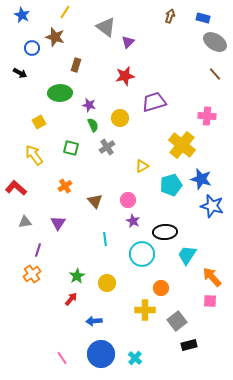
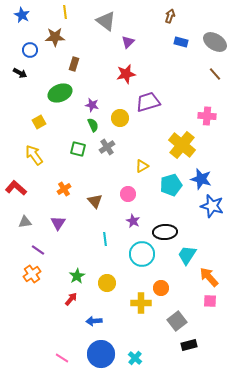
yellow line at (65, 12): rotated 40 degrees counterclockwise
blue rectangle at (203, 18): moved 22 px left, 24 px down
gray triangle at (106, 27): moved 6 px up
brown star at (55, 37): rotated 18 degrees counterclockwise
blue circle at (32, 48): moved 2 px left, 2 px down
brown rectangle at (76, 65): moved 2 px left, 1 px up
red star at (125, 76): moved 1 px right, 2 px up
green ellipse at (60, 93): rotated 20 degrees counterclockwise
purple trapezoid at (154, 102): moved 6 px left
purple star at (89, 105): moved 3 px right
green square at (71, 148): moved 7 px right, 1 px down
orange cross at (65, 186): moved 1 px left, 3 px down
pink circle at (128, 200): moved 6 px up
purple line at (38, 250): rotated 72 degrees counterclockwise
orange arrow at (212, 277): moved 3 px left
yellow cross at (145, 310): moved 4 px left, 7 px up
pink line at (62, 358): rotated 24 degrees counterclockwise
